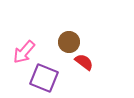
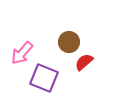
pink arrow: moved 2 px left, 1 px down
red semicircle: rotated 78 degrees counterclockwise
